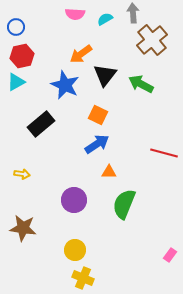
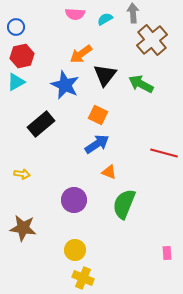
orange triangle: rotated 21 degrees clockwise
pink rectangle: moved 3 px left, 2 px up; rotated 40 degrees counterclockwise
